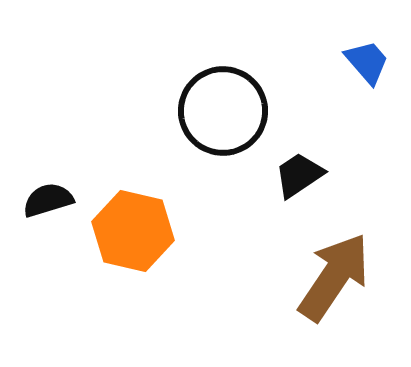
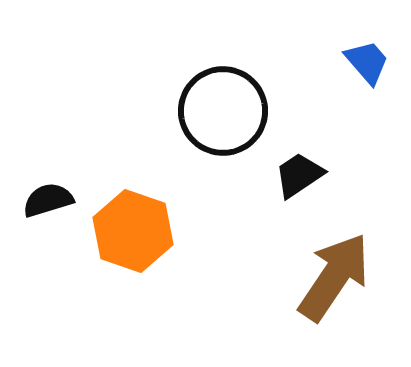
orange hexagon: rotated 6 degrees clockwise
